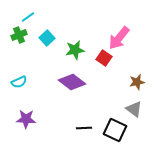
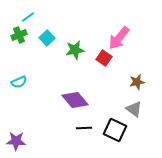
purple diamond: moved 3 px right, 18 px down; rotated 12 degrees clockwise
purple star: moved 10 px left, 22 px down
